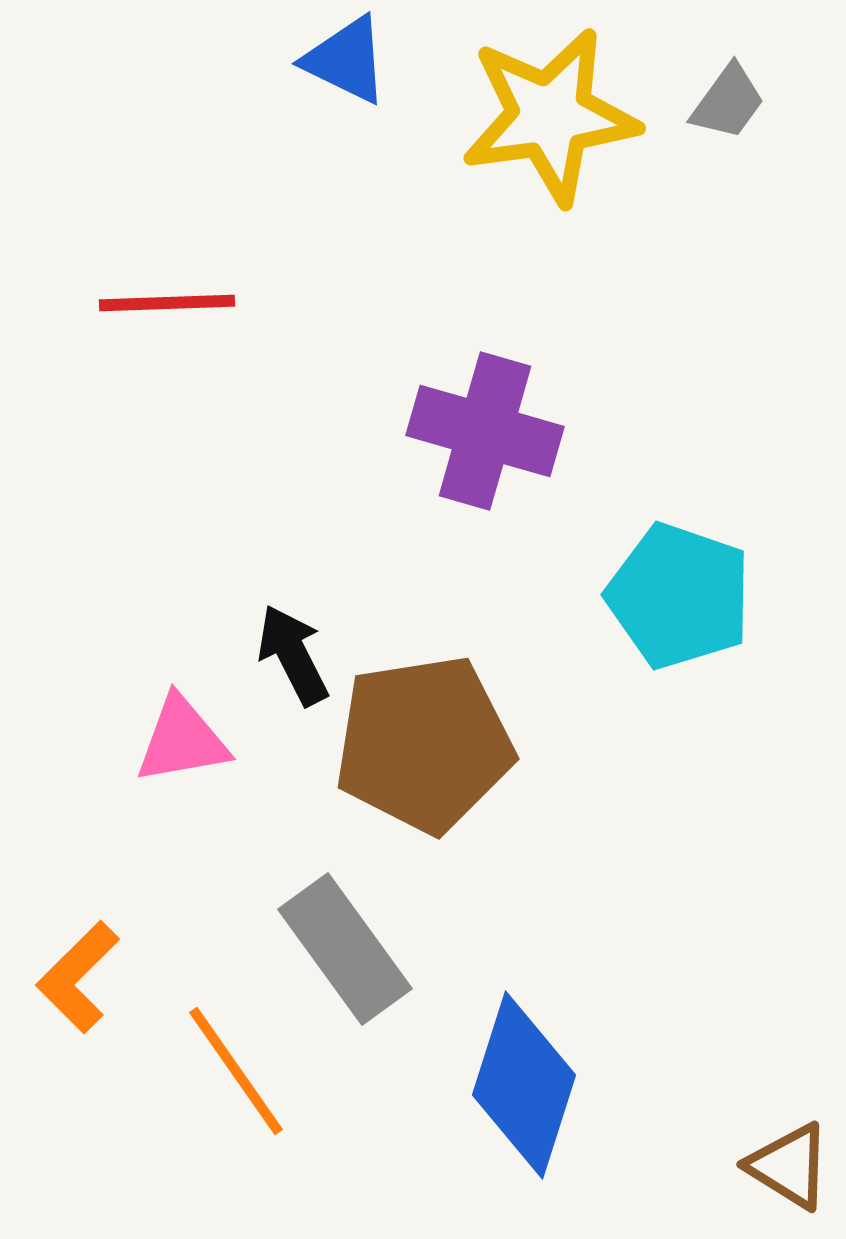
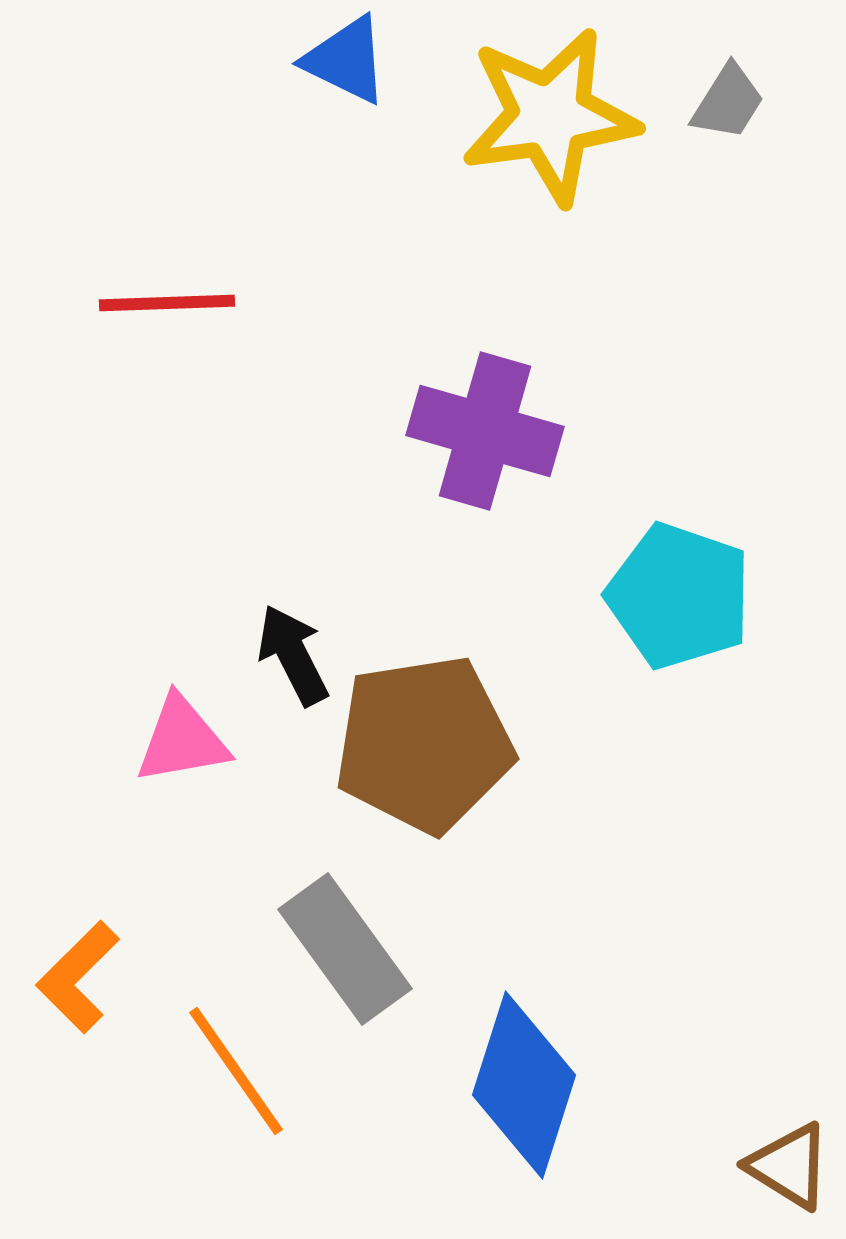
gray trapezoid: rotated 4 degrees counterclockwise
